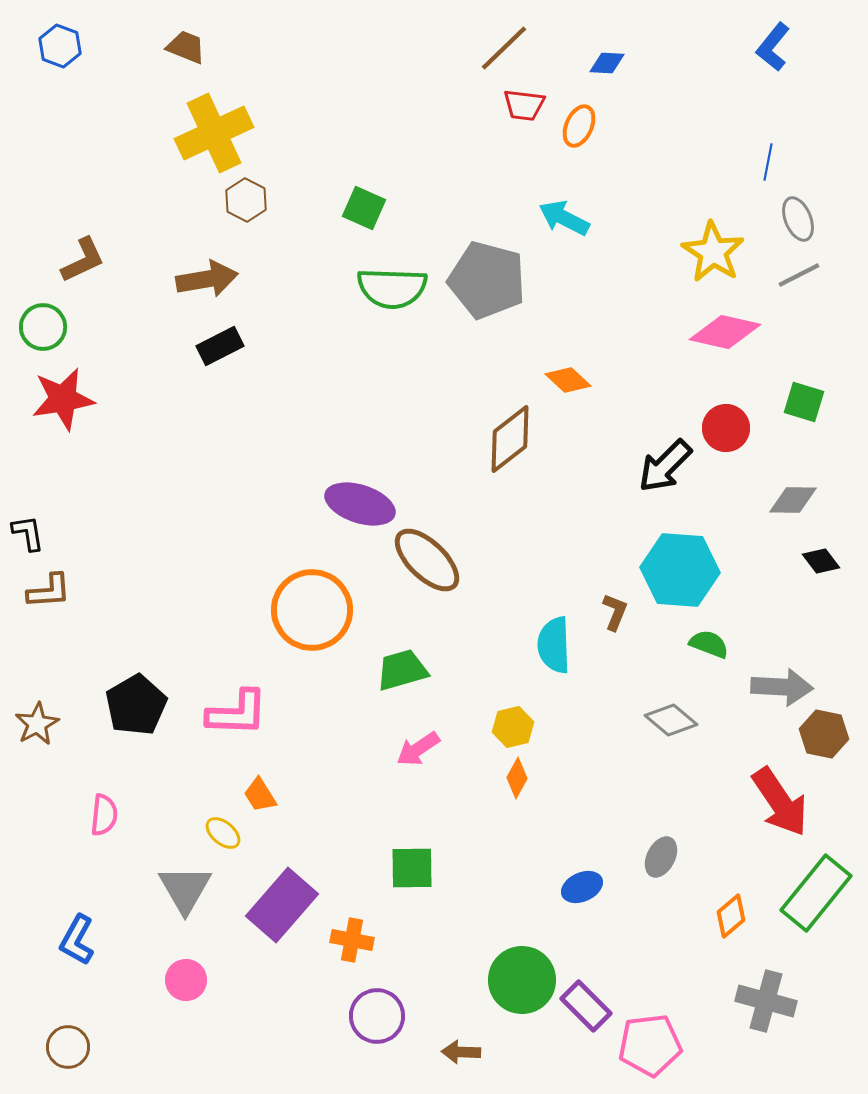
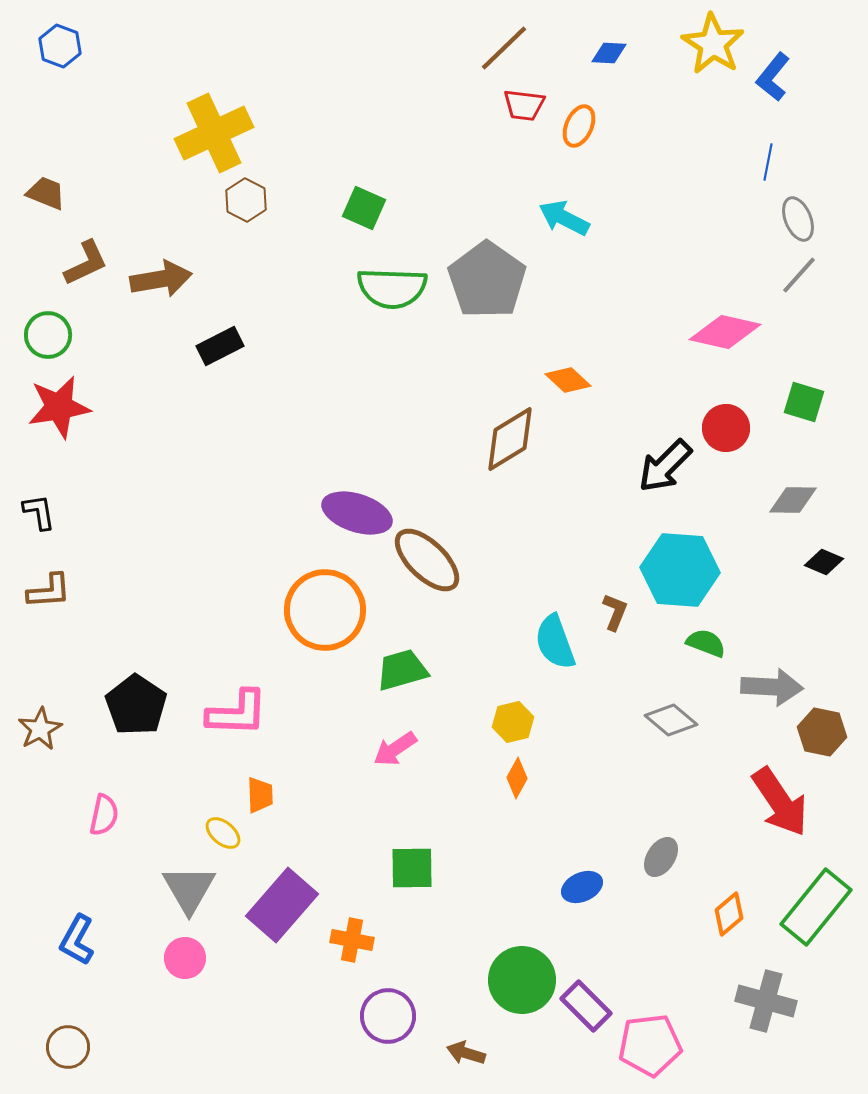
brown trapezoid at (186, 47): moved 140 px left, 146 px down
blue L-shape at (773, 47): moved 30 px down
blue diamond at (607, 63): moved 2 px right, 10 px up
yellow star at (713, 252): moved 208 px up
brown L-shape at (83, 260): moved 3 px right, 3 px down
gray line at (799, 275): rotated 21 degrees counterclockwise
brown arrow at (207, 279): moved 46 px left
gray pentagon at (487, 280): rotated 20 degrees clockwise
green circle at (43, 327): moved 5 px right, 8 px down
red star at (63, 399): moved 4 px left, 8 px down
brown diamond at (510, 439): rotated 6 degrees clockwise
purple ellipse at (360, 504): moved 3 px left, 9 px down
black L-shape at (28, 533): moved 11 px right, 21 px up
black diamond at (821, 561): moved 3 px right, 1 px down; rotated 30 degrees counterclockwise
orange circle at (312, 610): moved 13 px right
green semicircle at (709, 644): moved 3 px left, 1 px up
cyan semicircle at (554, 645): moved 1 px right, 3 px up; rotated 18 degrees counterclockwise
gray arrow at (782, 687): moved 10 px left
black pentagon at (136, 705): rotated 8 degrees counterclockwise
brown star at (37, 724): moved 3 px right, 5 px down
yellow hexagon at (513, 727): moved 5 px up
brown hexagon at (824, 734): moved 2 px left, 2 px up
pink arrow at (418, 749): moved 23 px left
orange trapezoid at (260, 795): rotated 150 degrees counterclockwise
pink semicircle at (104, 815): rotated 6 degrees clockwise
gray ellipse at (661, 857): rotated 6 degrees clockwise
gray triangle at (185, 889): moved 4 px right
green rectangle at (816, 893): moved 14 px down
orange diamond at (731, 916): moved 2 px left, 2 px up
pink circle at (186, 980): moved 1 px left, 22 px up
purple circle at (377, 1016): moved 11 px right
brown arrow at (461, 1052): moved 5 px right, 1 px down; rotated 15 degrees clockwise
